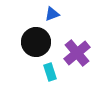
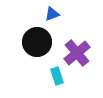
black circle: moved 1 px right
cyan rectangle: moved 7 px right, 4 px down
